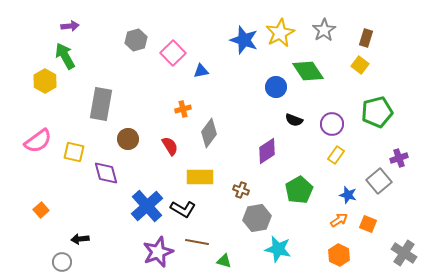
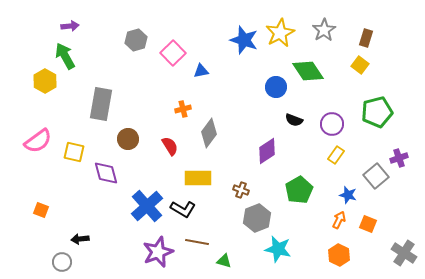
yellow rectangle at (200, 177): moved 2 px left, 1 px down
gray square at (379, 181): moved 3 px left, 5 px up
orange square at (41, 210): rotated 28 degrees counterclockwise
gray hexagon at (257, 218): rotated 12 degrees counterclockwise
orange arrow at (339, 220): rotated 30 degrees counterclockwise
